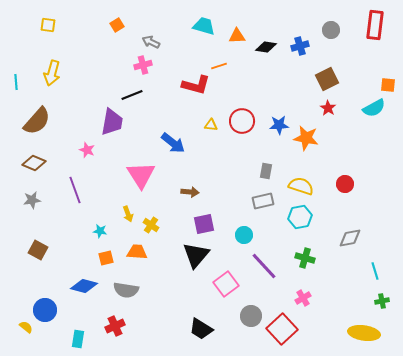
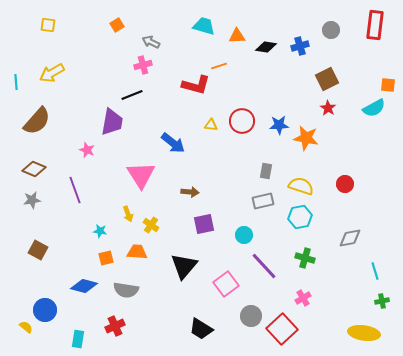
yellow arrow at (52, 73): rotated 45 degrees clockwise
brown diamond at (34, 163): moved 6 px down
black triangle at (196, 255): moved 12 px left, 11 px down
